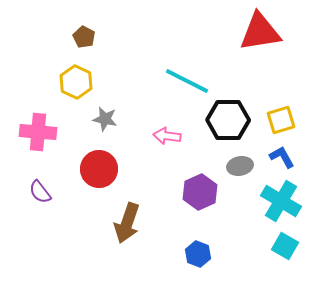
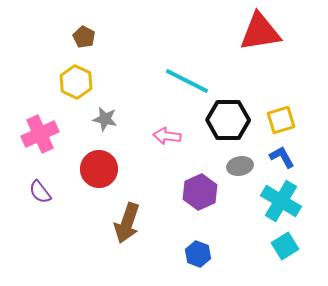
pink cross: moved 2 px right, 2 px down; rotated 30 degrees counterclockwise
cyan square: rotated 28 degrees clockwise
